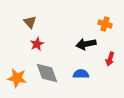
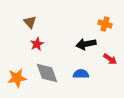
red arrow: rotated 72 degrees counterclockwise
orange star: rotated 18 degrees counterclockwise
